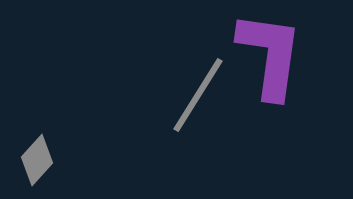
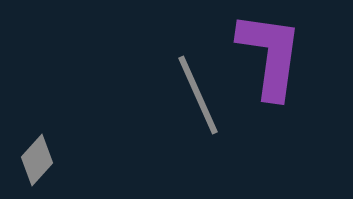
gray line: rotated 56 degrees counterclockwise
